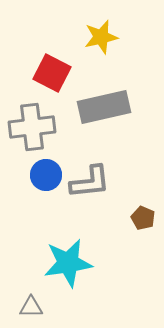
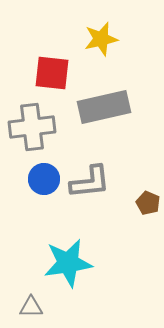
yellow star: moved 2 px down
red square: rotated 21 degrees counterclockwise
blue circle: moved 2 px left, 4 px down
brown pentagon: moved 5 px right, 15 px up
